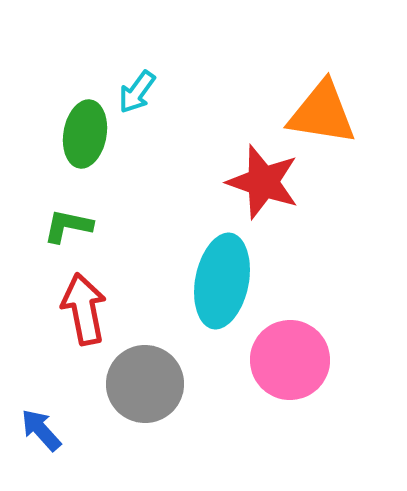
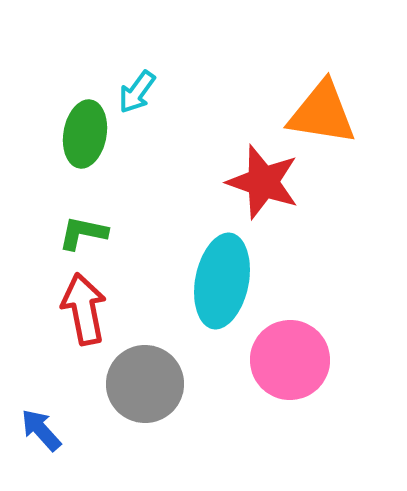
green L-shape: moved 15 px right, 7 px down
